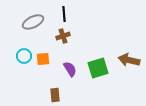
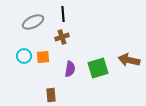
black line: moved 1 px left
brown cross: moved 1 px left, 1 px down
orange square: moved 2 px up
purple semicircle: rotated 42 degrees clockwise
brown rectangle: moved 4 px left
